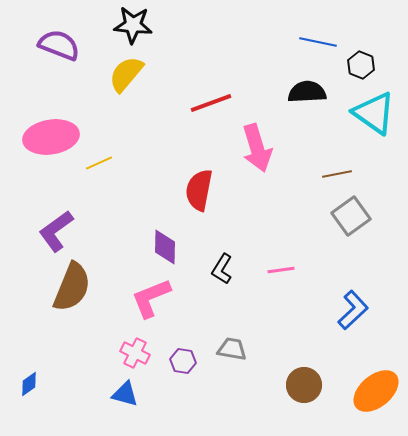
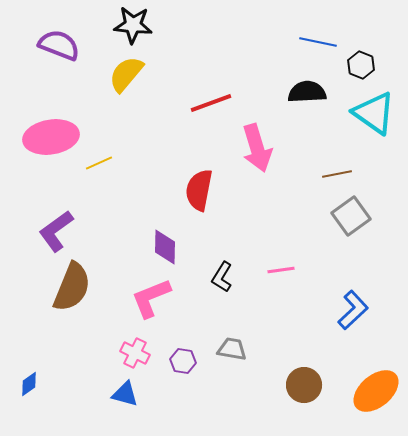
black L-shape: moved 8 px down
